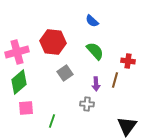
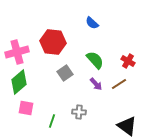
blue semicircle: moved 2 px down
green semicircle: moved 9 px down
red cross: rotated 24 degrees clockwise
brown line: moved 4 px right, 4 px down; rotated 42 degrees clockwise
purple arrow: rotated 40 degrees counterclockwise
gray cross: moved 8 px left, 8 px down
pink square: rotated 14 degrees clockwise
black triangle: rotated 30 degrees counterclockwise
